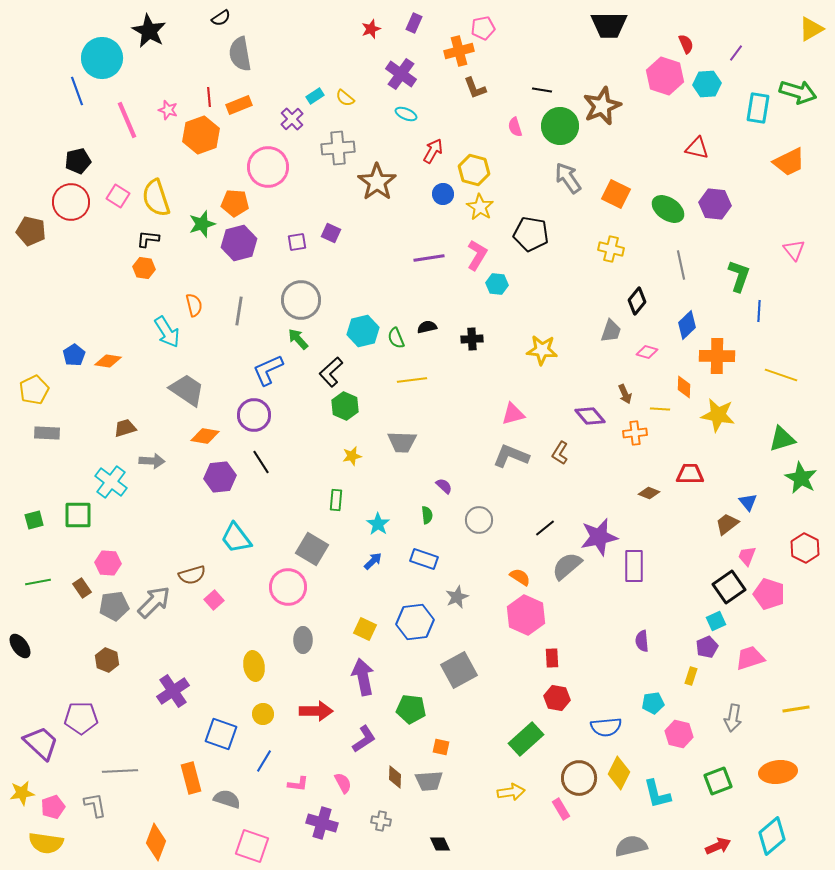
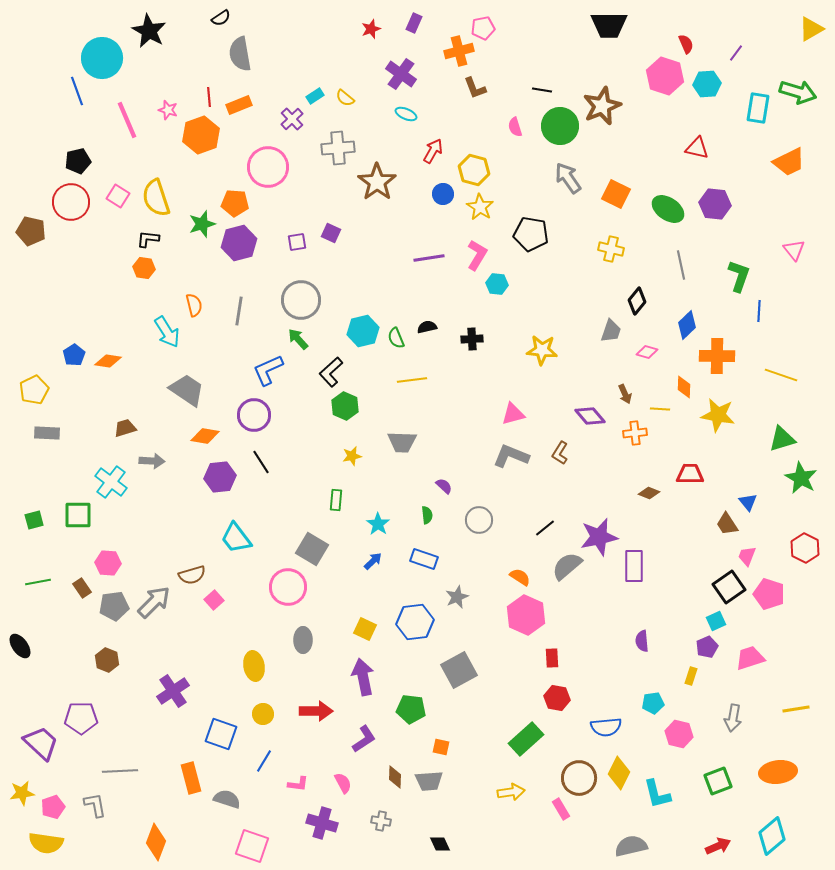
brown trapezoid at (727, 524): rotated 85 degrees counterclockwise
